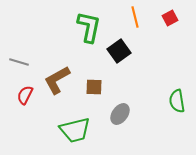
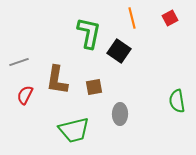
orange line: moved 3 px left, 1 px down
green L-shape: moved 6 px down
black square: rotated 20 degrees counterclockwise
gray line: rotated 36 degrees counterclockwise
brown L-shape: rotated 52 degrees counterclockwise
brown square: rotated 12 degrees counterclockwise
gray ellipse: rotated 35 degrees counterclockwise
green trapezoid: moved 1 px left
